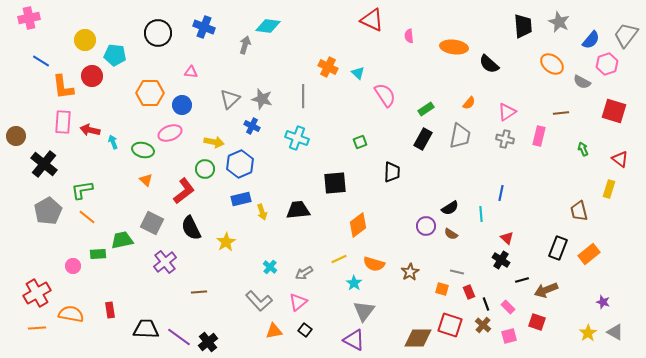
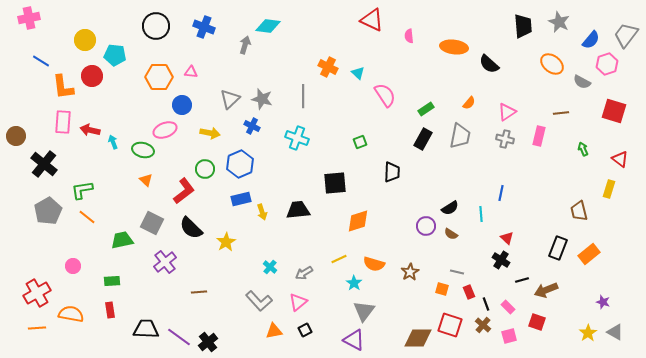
black circle at (158, 33): moved 2 px left, 7 px up
orange hexagon at (150, 93): moved 9 px right, 16 px up
pink ellipse at (170, 133): moved 5 px left, 3 px up
yellow arrow at (214, 142): moved 4 px left, 9 px up
orange diamond at (358, 225): moved 4 px up; rotated 20 degrees clockwise
black semicircle at (191, 228): rotated 20 degrees counterclockwise
green rectangle at (98, 254): moved 14 px right, 27 px down
black square at (305, 330): rotated 24 degrees clockwise
